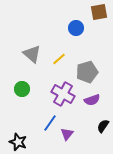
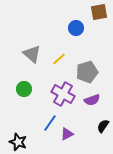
green circle: moved 2 px right
purple triangle: rotated 24 degrees clockwise
